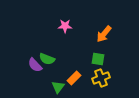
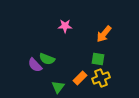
orange rectangle: moved 6 px right
